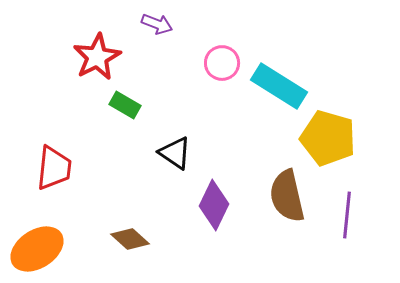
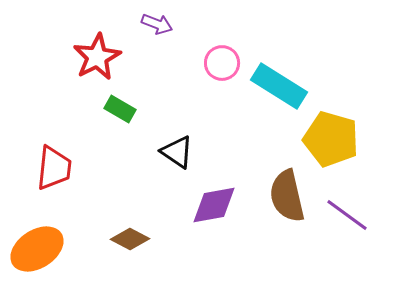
green rectangle: moved 5 px left, 4 px down
yellow pentagon: moved 3 px right, 1 px down
black triangle: moved 2 px right, 1 px up
purple diamond: rotated 54 degrees clockwise
purple line: rotated 60 degrees counterclockwise
brown diamond: rotated 15 degrees counterclockwise
